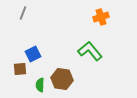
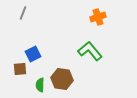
orange cross: moved 3 px left
